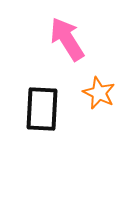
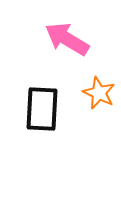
pink arrow: rotated 27 degrees counterclockwise
